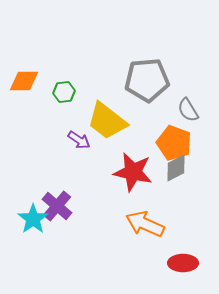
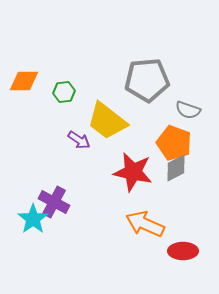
gray semicircle: rotated 40 degrees counterclockwise
purple cross: moved 3 px left, 4 px up; rotated 12 degrees counterclockwise
red ellipse: moved 12 px up
